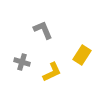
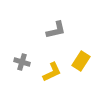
gray L-shape: moved 13 px right; rotated 100 degrees clockwise
yellow rectangle: moved 1 px left, 6 px down
